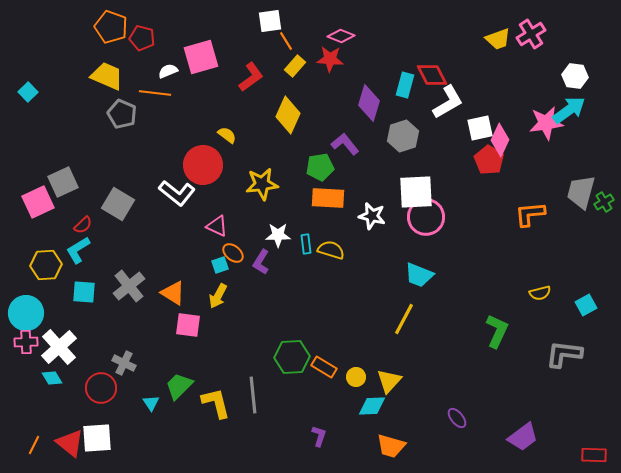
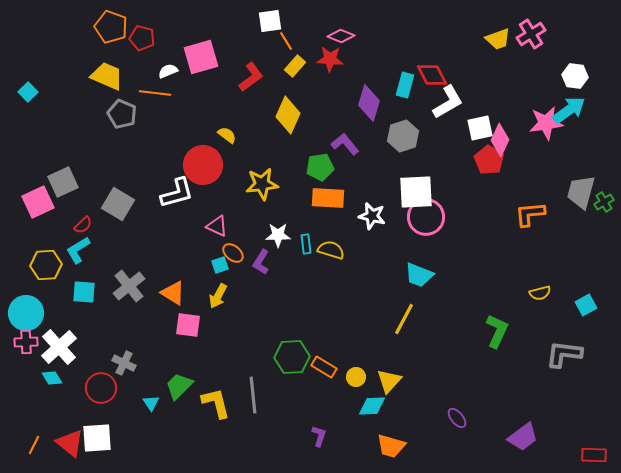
white L-shape at (177, 193): rotated 54 degrees counterclockwise
